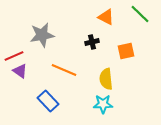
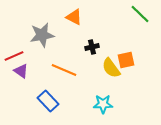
orange triangle: moved 32 px left
black cross: moved 5 px down
orange square: moved 9 px down
purple triangle: moved 1 px right
yellow semicircle: moved 5 px right, 11 px up; rotated 30 degrees counterclockwise
